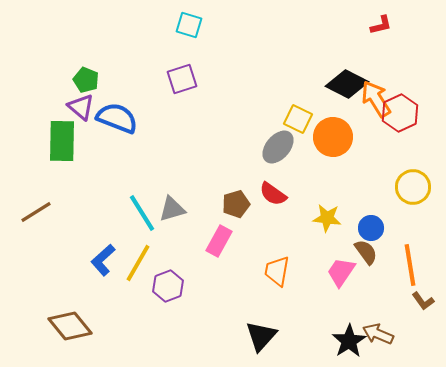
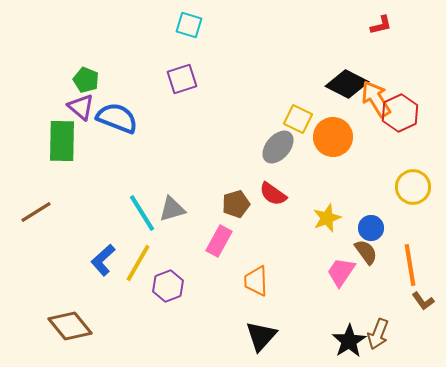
yellow star: rotated 28 degrees counterclockwise
orange trapezoid: moved 21 px left, 10 px down; rotated 12 degrees counterclockwise
brown arrow: rotated 92 degrees counterclockwise
